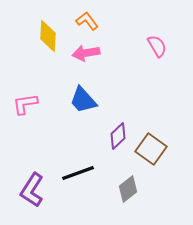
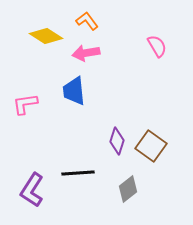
yellow diamond: moved 2 px left; rotated 60 degrees counterclockwise
blue trapezoid: moved 9 px left, 9 px up; rotated 36 degrees clockwise
purple diamond: moved 1 px left, 5 px down; rotated 28 degrees counterclockwise
brown square: moved 3 px up
black line: rotated 16 degrees clockwise
